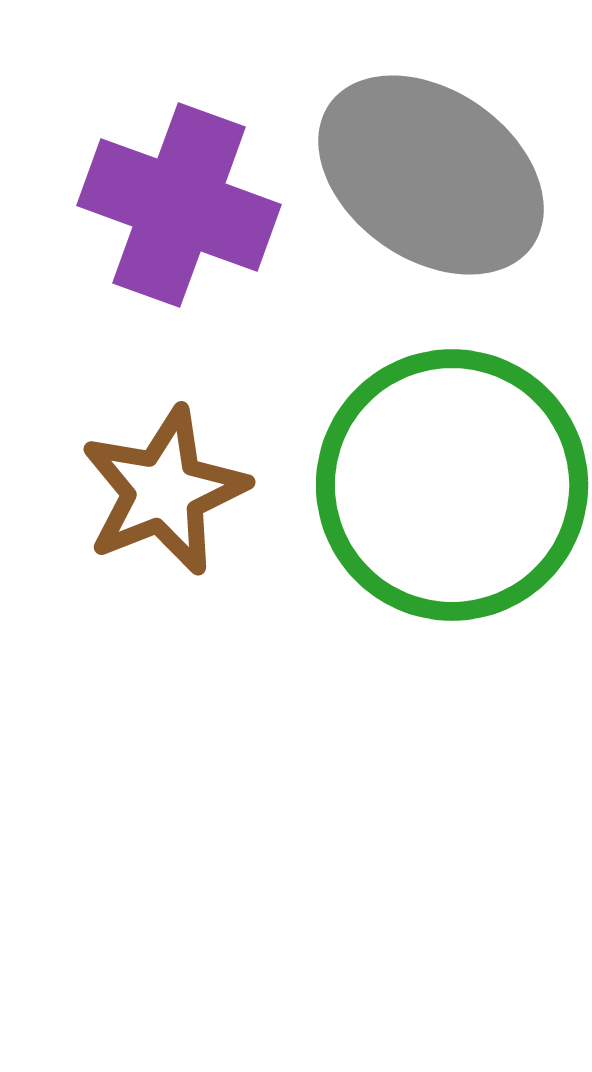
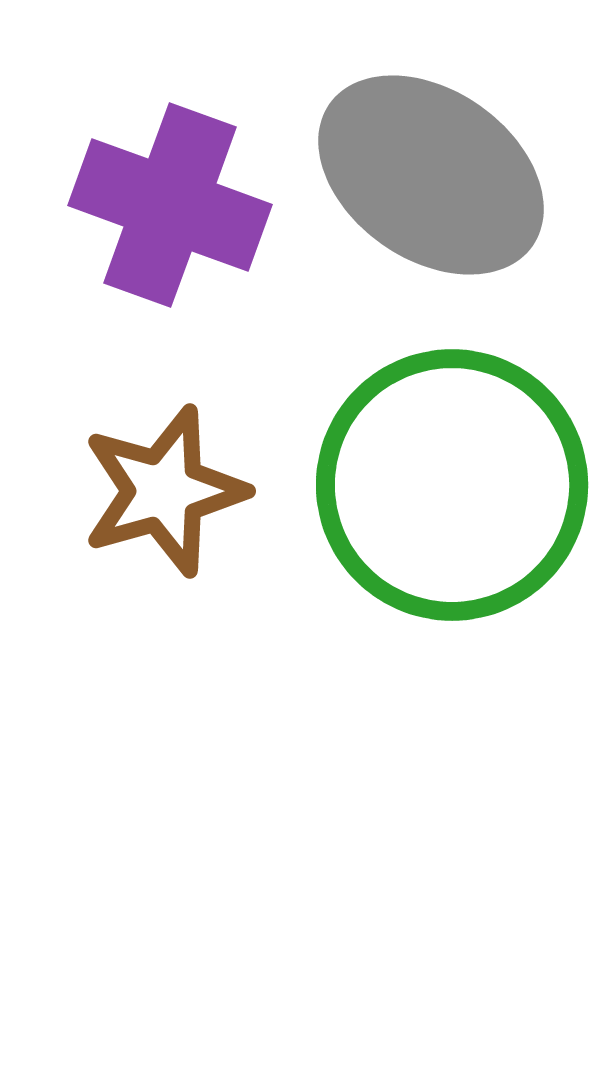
purple cross: moved 9 px left
brown star: rotated 6 degrees clockwise
